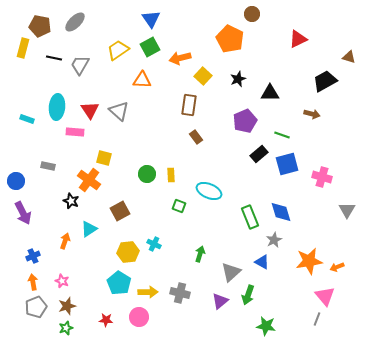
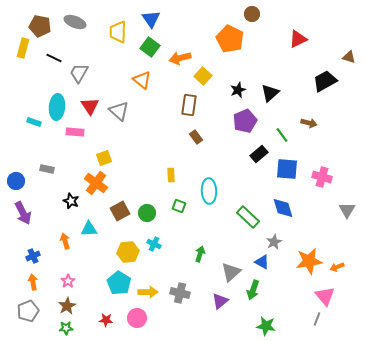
gray ellipse at (75, 22): rotated 65 degrees clockwise
green square at (150, 47): rotated 24 degrees counterclockwise
yellow trapezoid at (118, 50): moved 18 px up; rotated 55 degrees counterclockwise
black line at (54, 58): rotated 14 degrees clockwise
gray trapezoid at (80, 65): moved 1 px left, 8 px down
black star at (238, 79): moved 11 px down
orange triangle at (142, 80): rotated 36 degrees clockwise
black triangle at (270, 93): rotated 42 degrees counterclockwise
red triangle at (90, 110): moved 4 px up
brown arrow at (312, 114): moved 3 px left, 9 px down
cyan rectangle at (27, 119): moved 7 px right, 3 px down
green line at (282, 135): rotated 35 degrees clockwise
yellow square at (104, 158): rotated 35 degrees counterclockwise
blue square at (287, 164): moved 5 px down; rotated 20 degrees clockwise
gray rectangle at (48, 166): moved 1 px left, 3 px down
green circle at (147, 174): moved 39 px down
orange cross at (89, 180): moved 7 px right, 3 px down
cyan ellipse at (209, 191): rotated 65 degrees clockwise
blue diamond at (281, 212): moved 2 px right, 4 px up
green rectangle at (250, 217): moved 2 px left; rotated 25 degrees counterclockwise
cyan triangle at (89, 229): rotated 30 degrees clockwise
gray star at (274, 240): moved 2 px down
orange arrow at (65, 241): rotated 35 degrees counterclockwise
pink star at (62, 281): moved 6 px right; rotated 16 degrees clockwise
green arrow at (248, 295): moved 5 px right, 5 px up
brown star at (67, 306): rotated 12 degrees counterclockwise
gray pentagon at (36, 307): moved 8 px left, 4 px down
pink circle at (139, 317): moved 2 px left, 1 px down
green star at (66, 328): rotated 16 degrees clockwise
